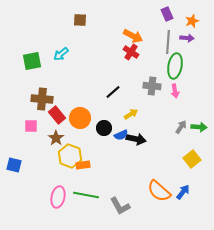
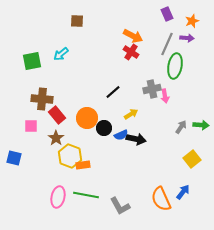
brown square: moved 3 px left, 1 px down
gray line: moved 1 px left, 2 px down; rotated 20 degrees clockwise
gray cross: moved 3 px down; rotated 18 degrees counterclockwise
pink arrow: moved 10 px left, 5 px down
orange circle: moved 7 px right
green arrow: moved 2 px right, 2 px up
blue square: moved 7 px up
orange semicircle: moved 2 px right, 8 px down; rotated 25 degrees clockwise
